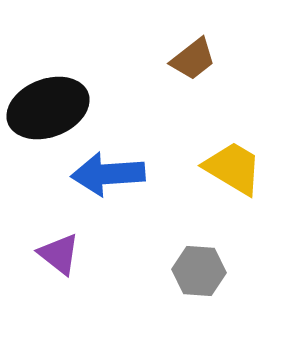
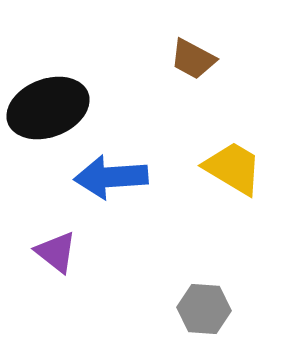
brown trapezoid: rotated 66 degrees clockwise
blue arrow: moved 3 px right, 3 px down
purple triangle: moved 3 px left, 2 px up
gray hexagon: moved 5 px right, 38 px down
